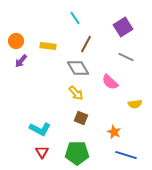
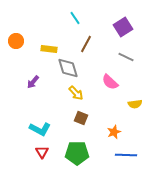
yellow rectangle: moved 1 px right, 3 px down
purple arrow: moved 12 px right, 21 px down
gray diamond: moved 10 px left; rotated 15 degrees clockwise
orange star: rotated 24 degrees clockwise
blue line: rotated 15 degrees counterclockwise
